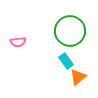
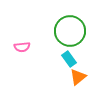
pink semicircle: moved 4 px right, 5 px down
cyan rectangle: moved 3 px right, 2 px up
